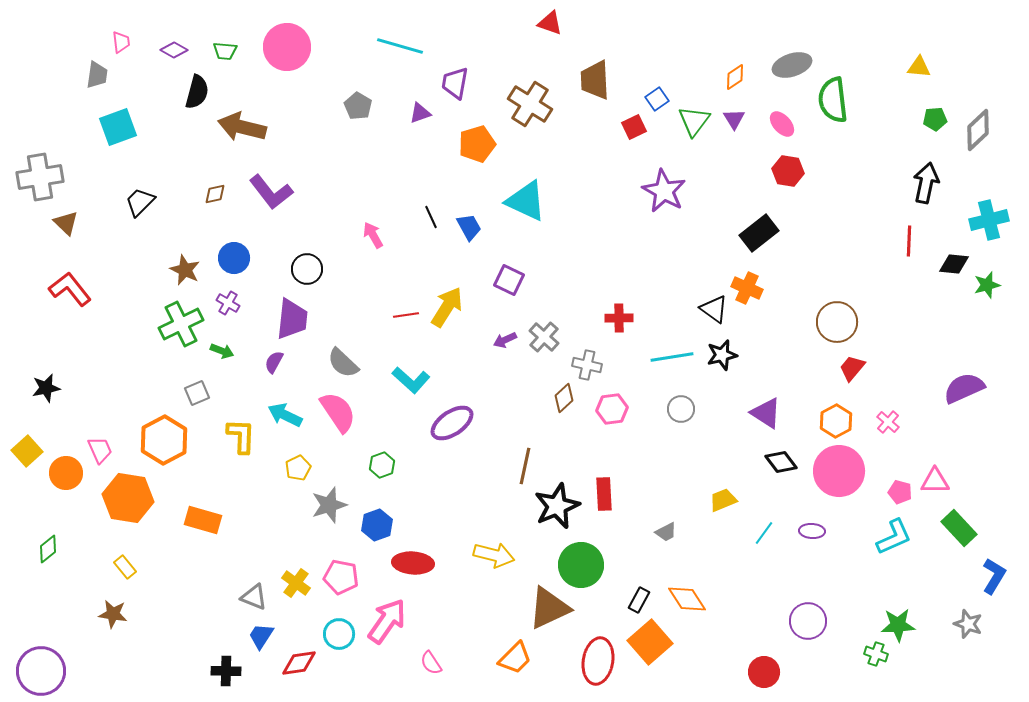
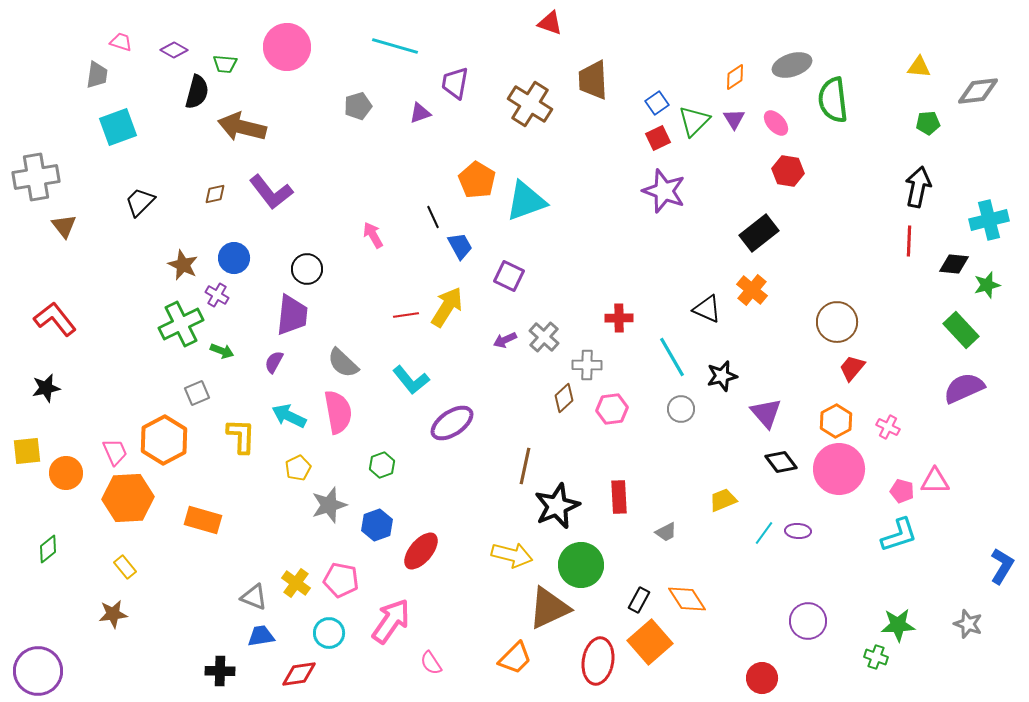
pink trapezoid at (121, 42): rotated 65 degrees counterclockwise
cyan line at (400, 46): moved 5 px left
green trapezoid at (225, 51): moved 13 px down
brown trapezoid at (595, 80): moved 2 px left
blue square at (657, 99): moved 4 px down
gray pentagon at (358, 106): rotated 24 degrees clockwise
green pentagon at (935, 119): moved 7 px left, 4 px down
green triangle at (694, 121): rotated 8 degrees clockwise
pink ellipse at (782, 124): moved 6 px left, 1 px up
red square at (634, 127): moved 24 px right, 11 px down
gray diamond at (978, 130): moved 39 px up; rotated 36 degrees clockwise
orange pentagon at (477, 144): moved 36 px down; rotated 24 degrees counterclockwise
gray cross at (40, 177): moved 4 px left
black arrow at (926, 183): moved 8 px left, 4 px down
purple star at (664, 191): rotated 9 degrees counterclockwise
cyan triangle at (526, 201): rotated 45 degrees counterclockwise
black line at (431, 217): moved 2 px right
brown triangle at (66, 223): moved 2 px left, 3 px down; rotated 8 degrees clockwise
blue trapezoid at (469, 227): moved 9 px left, 19 px down
brown star at (185, 270): moved 2 px left, 5 px up
purple square at (509, 280): moved 4 px up
orange cross at (747, 288): moved 5 px right, 2 px down; rotated 16 degrees clockwise
red L-shape at (70, 289): moved 15 px left, 30 px down
purple cross at (228, 303): moved 11 px left, 8 px up
black triangle at (714, 309): moved 7 px left; rotated 12 degrees counterclockwise
purple trapezoid at (292, 319): moved 4 px up
black star at (722, 355): moved 21 px down
cyan line at (672, 357): rotated 69 degrees clockwise
gray cross at (587, 365): rotated 12 degrees counterclockwise
cyan L-shape at (411, 380): rotated 9 degrees clockwise
pink semicircle at (338, 412): rotated 24 degrees clockwise
purple triangle at (766, 413): rotated 16 degrees clockwise
cyan arrow at (285, 415): moved 4 px right, 1 px down
pink cross at (888, 422): moved 5 px down; rotated 15 degrees counterclockwise
pink trapezoid at (100, 450): moved 15 px right, 2 px down
yellow square at (27, 451): rotated 36 degrees clockwise
pink circle at (839, 471): moved 2 px up
pink pentagon at (900, 492): moved 2 px right, 1 px up
red rectangle at (604, 494): moved 15 px right, 3 px down
orange hexagon at (128, 498): rotated 12 degrees counterclockwise
green rectangle at (959, 528): moved 2 px right, 198 px up
purple ellipse at (812, 531): moved 14 px left
cyan L-shape at (894, 537): moved 5 px right, 2 px up; rotated 6 degrees clockwise
yellow arrow at (494, 555): moved 18 px right
red ellipse at (413, 563): moved 8 px right, 12 px up; rotated 54 degrees counterclockwise
blue L-shape at (994, 576): moved 8 px right, 10 px up
pink pentagon at (341, 577): moved 3 px down
brown star at (113, 614): rotated 16 degrees counterclockwise
pink arrow at (387, 621): moved 4 px right
cyan circle at (339, 634): moved 10 px left, 1 px up
blue trapezoid at (261, 636): rotated 48 degrees clockwise
green cross at (876, 654): moved 3 px down
red diamond at (299, 663): moved 11 px down
purple circle at (41, 671): moved 3 px left
black cross at (226, 671): moved 6 px left
red circle at (764, 672): moved 2 px left, 6 px down
